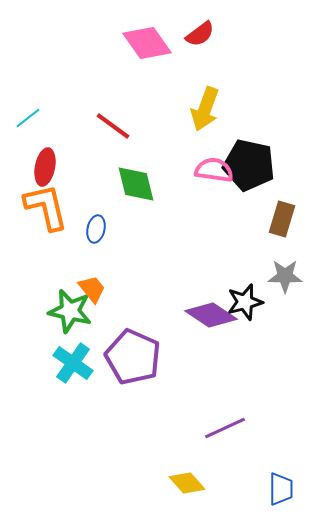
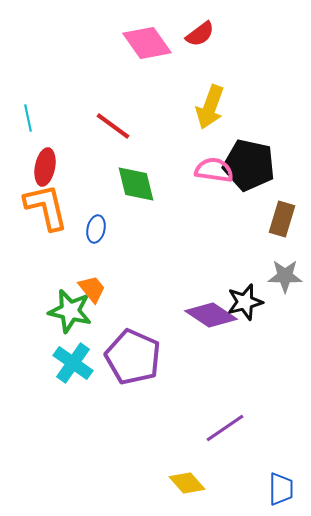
yellow arrow: moved 5 px right, 2 px up
cyan line: rotated 64 degrees counterclockwise
purple line: rotated 9 degrees counterclockwise
